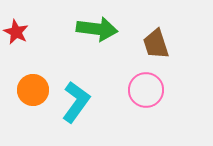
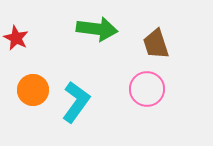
red star: moved 6 px down
pink circle: moved 1 px right, 1 px up
